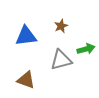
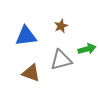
green arrow: moved 1 px right
brown triangle: moved 5 px right, 7 px up
